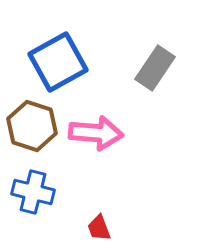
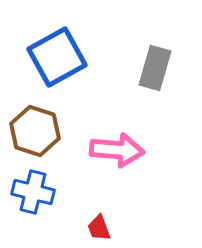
blue square: moved 1 px left, 5 px up
gray rectangle: rotated 18 degrees counterclockwise
brown hexagon: moved 3 px right, 5 px down
pink arrow: moved 21 px right, 17 px down
